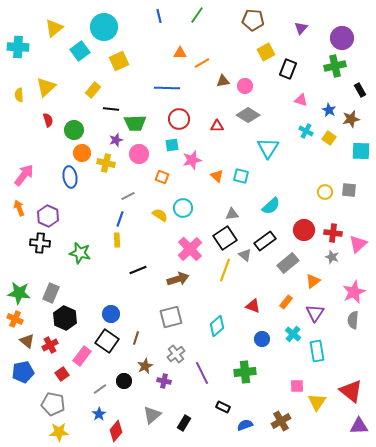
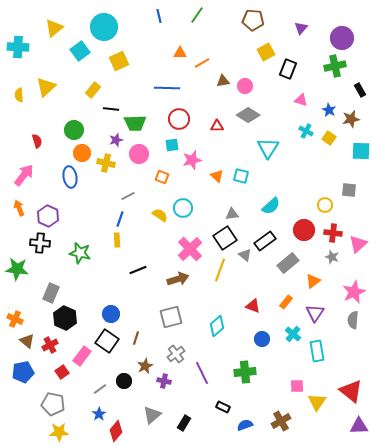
red semicircle at (48, 120): moved 11 px left, 21 px down
yellow circle at (325, 192): moved 13 px down
yellow line at (225, 270): moved 5 px left
green star at (19, 293): moved 2 px left, 24 px up
red square at (62, 374): moved 2 px up
